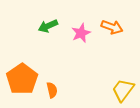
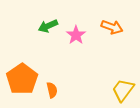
pink star: moved 5 px left, 2 px down; rotated 12 degrees counterclockwise
